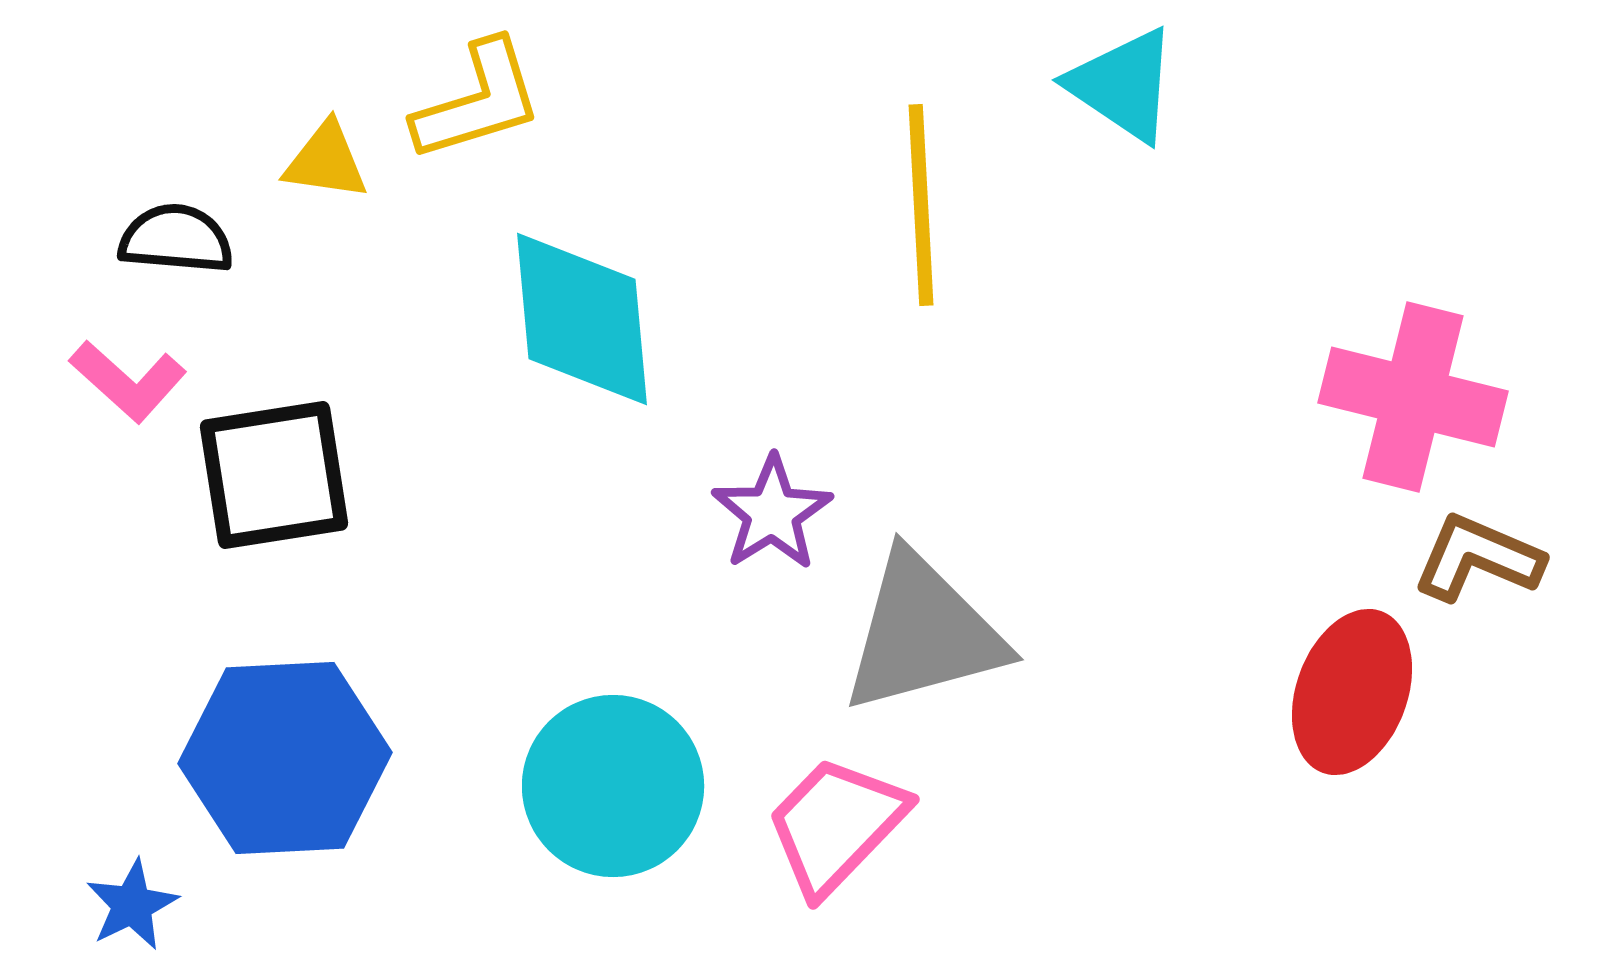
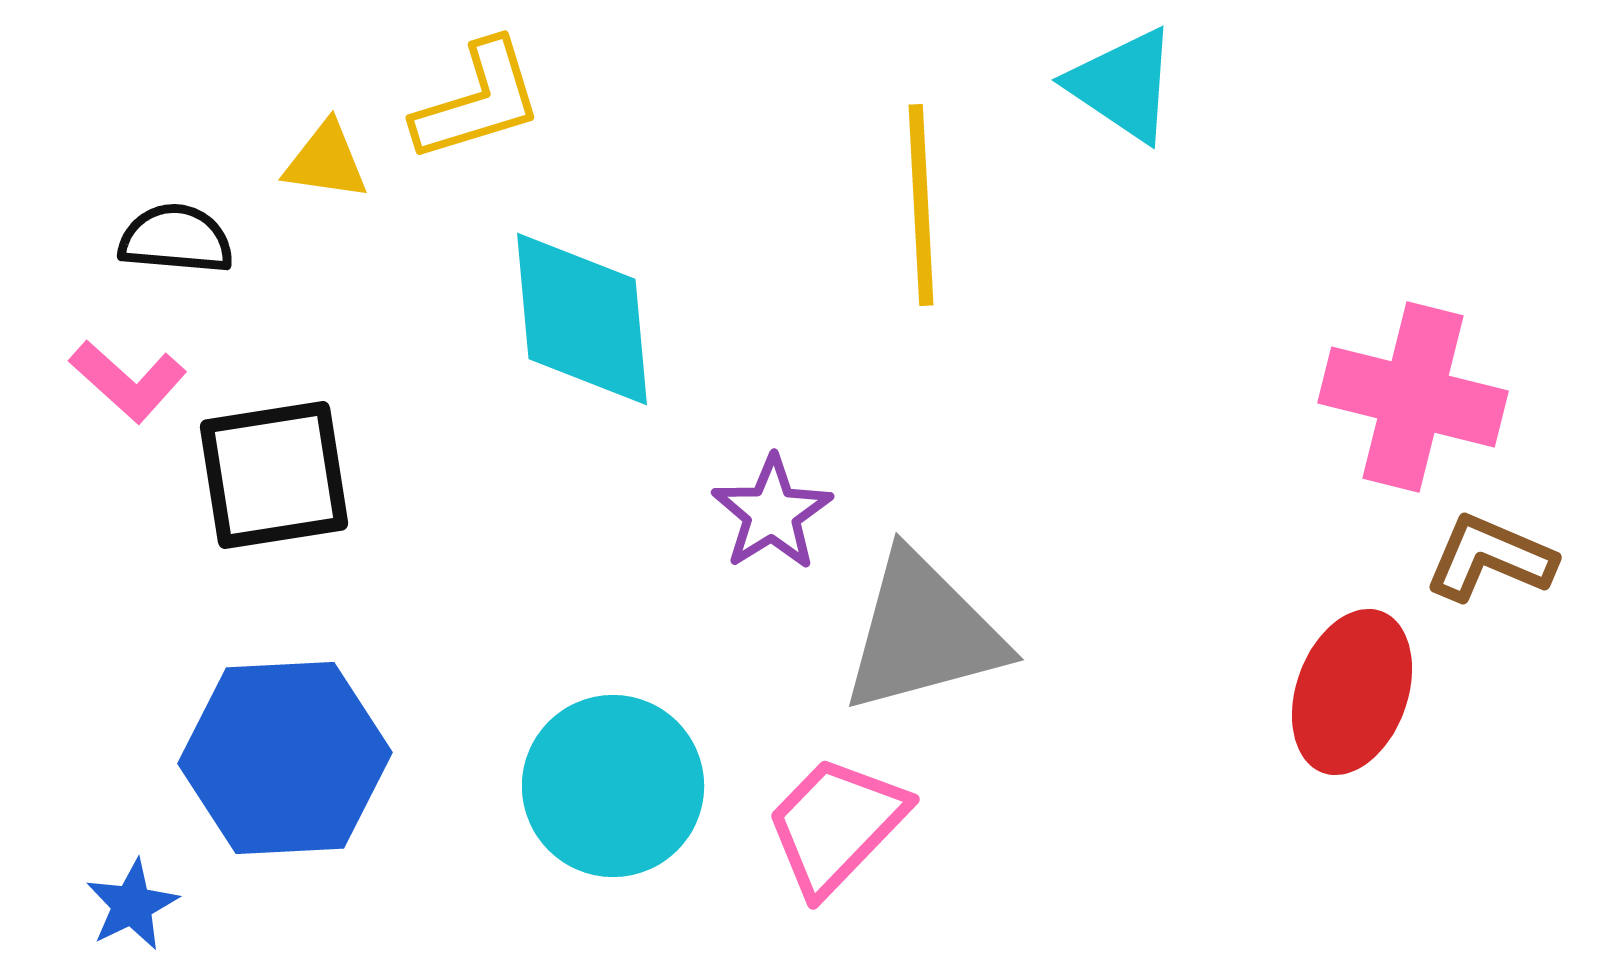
brown L-shape: moved 12 px right
